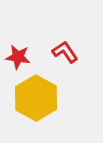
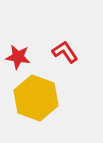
yellow hexagon: rotated 9 degrees counterclockwise
